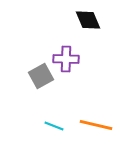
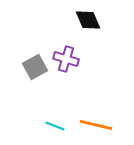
purple cross: rotated 15 degrees clockwise
gray square: moved 6 px left, 9 px up
cyan line: moved 1 px right
